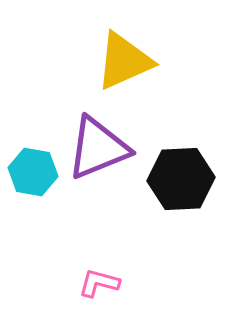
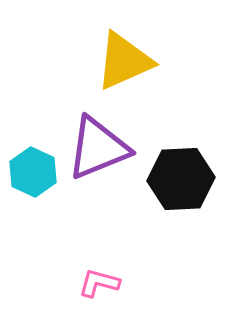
cyan hexagon: rotated 15 degrees clockwise
